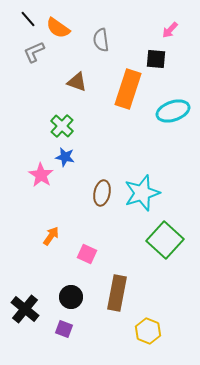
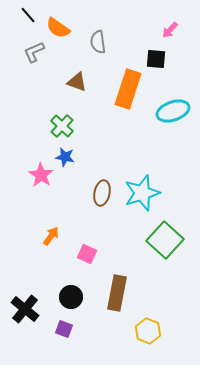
black line: moved 4 px up
gray semicircle: moved 3 px left, 2 px down
